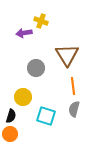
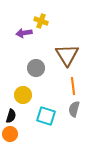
yellow circle: moved 2 px up
